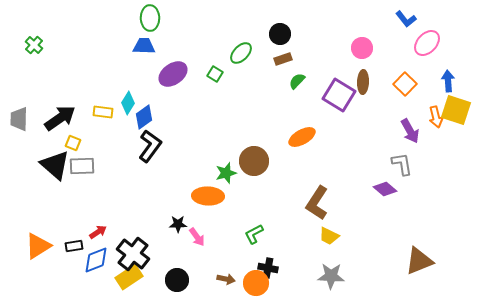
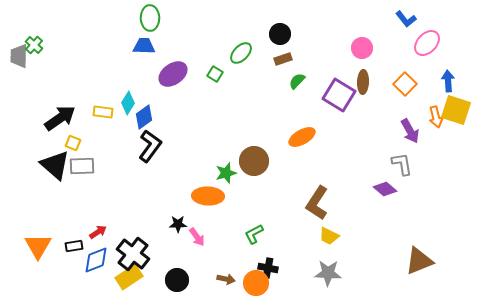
gray trapezoid at (19, 119): moved 63 px up
orange triangle at (38, 246): rotated 28 degrees counterclockwise
gray star at (331, 276): moved 3 px left, 3 px up
